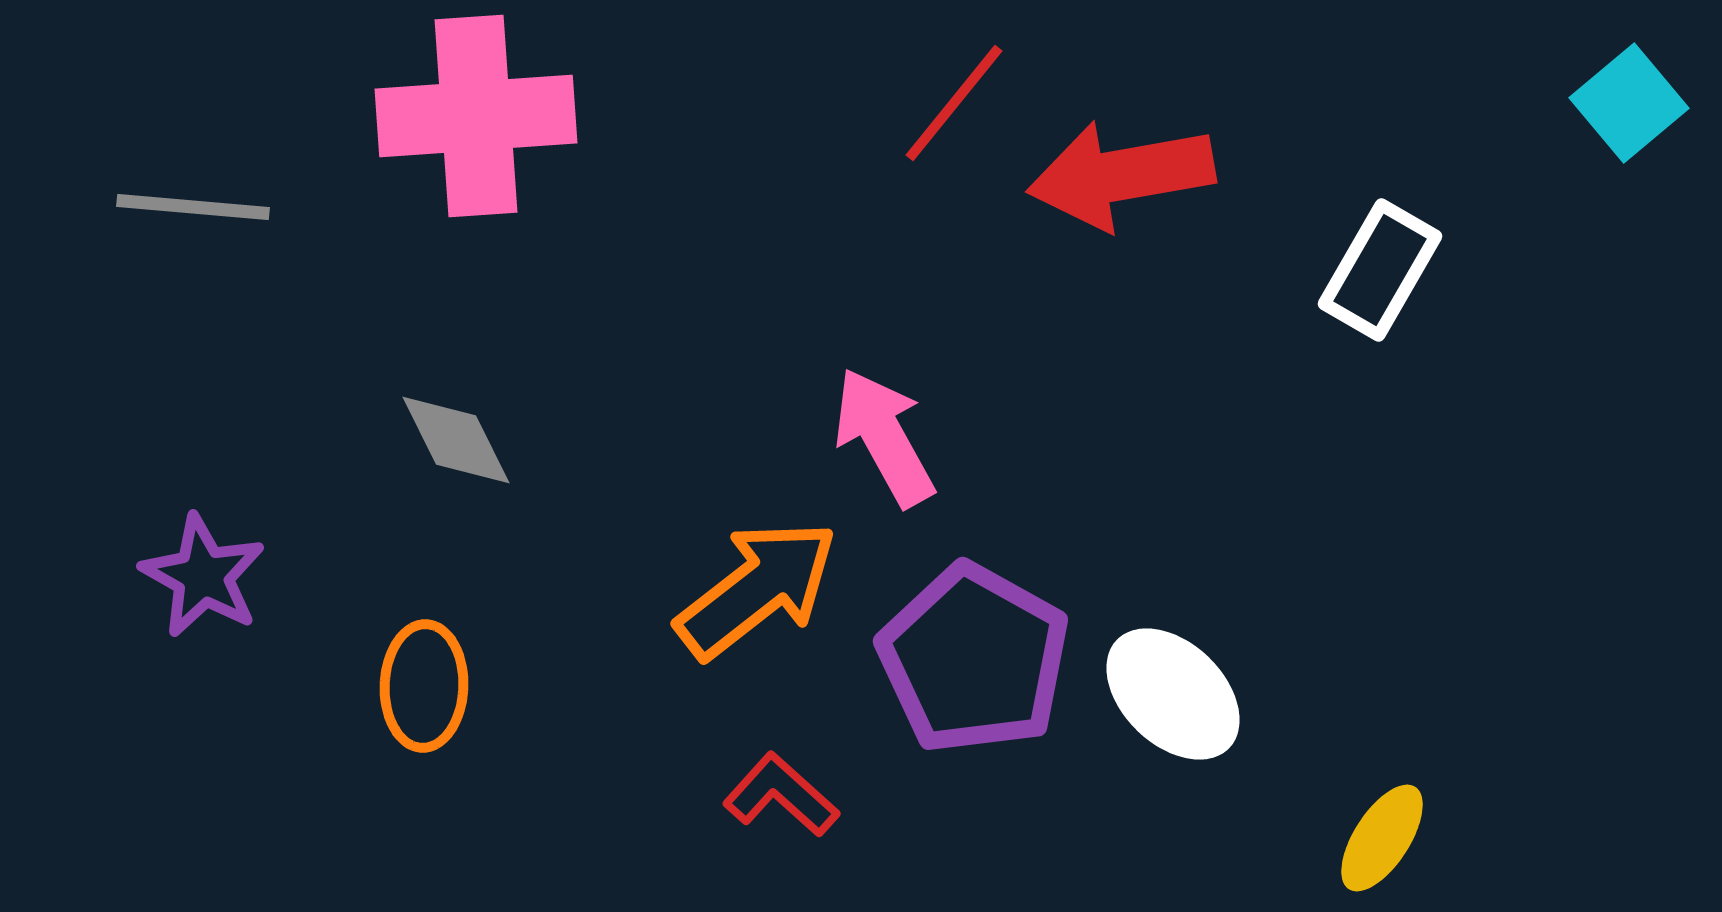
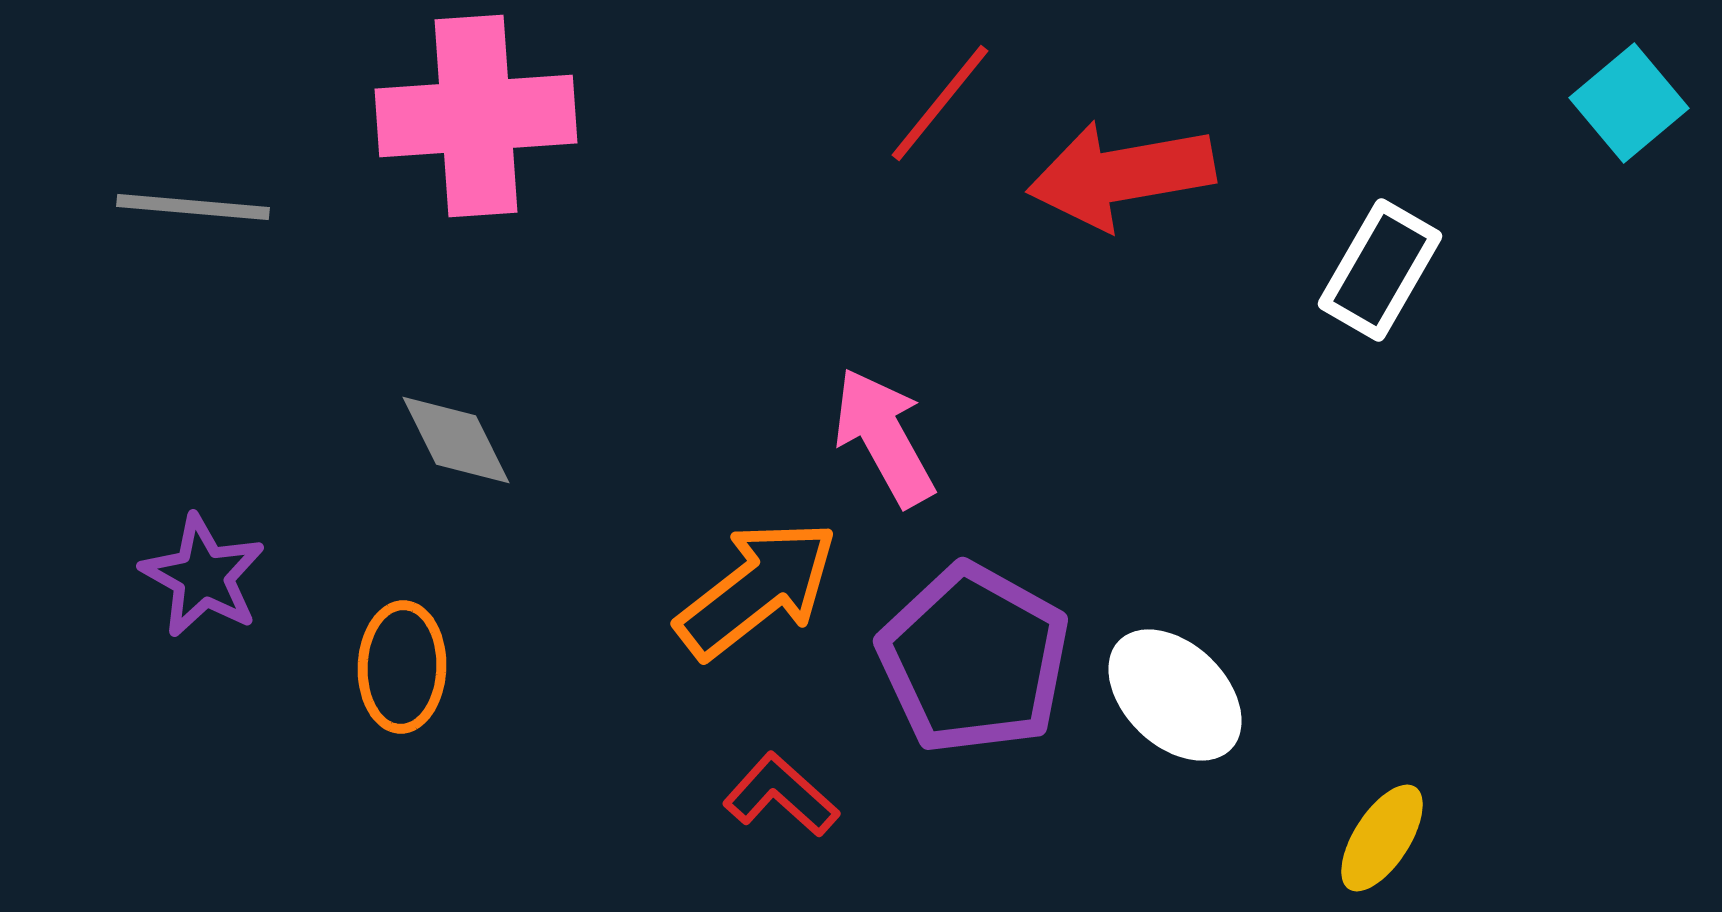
red line: moved 14 px left
orange ellipse: moved 22 px left, 19 px up
white ellipse: moved 2 px right, 1 px down
